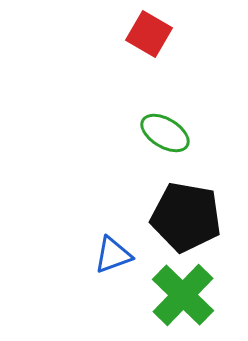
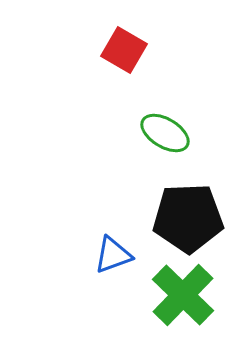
red square: moved 25 px left, 16 px down
black pentagon: moved 2 px right, 1 px down; rotated 12 degrees counterclockwise
